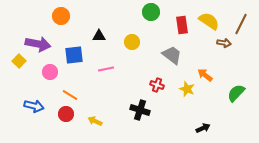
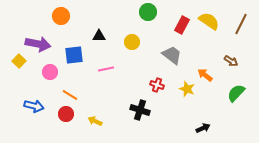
green circle: moved 3 px left
red rectangle: rotated 36 degrees clockwise
brown arrow: moved 7 px right, 18 px down; rotated 24 degrees clockwise
